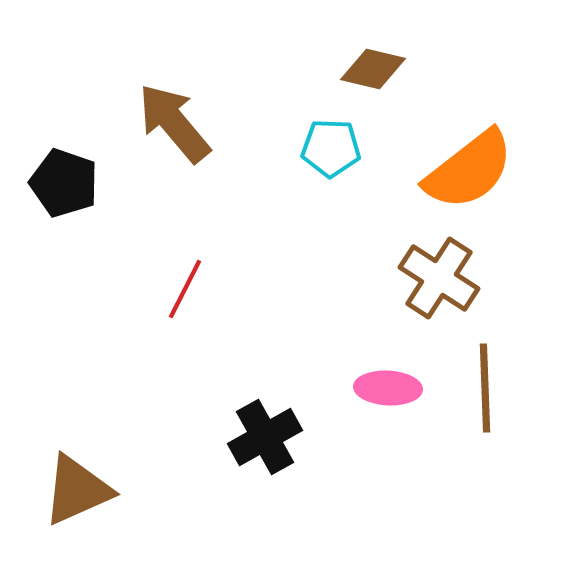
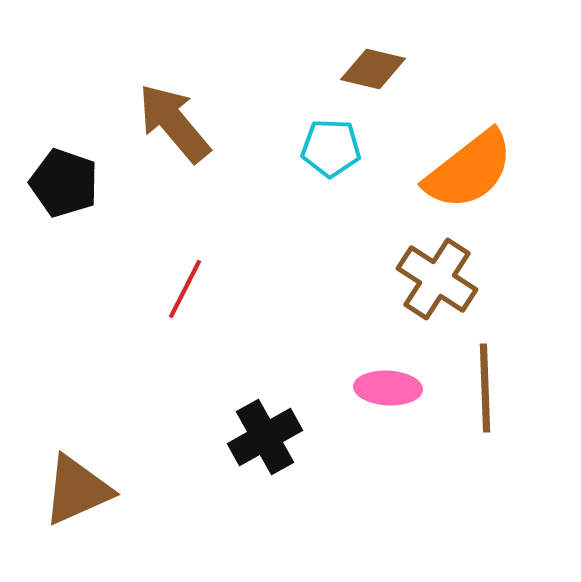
brown cross: moved 2 px left, 1 px down
